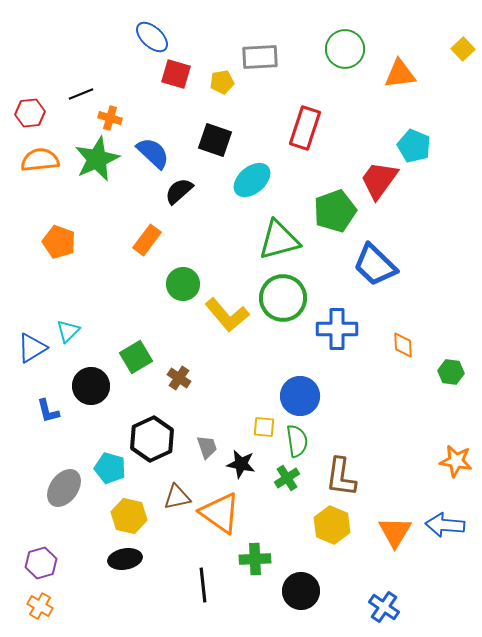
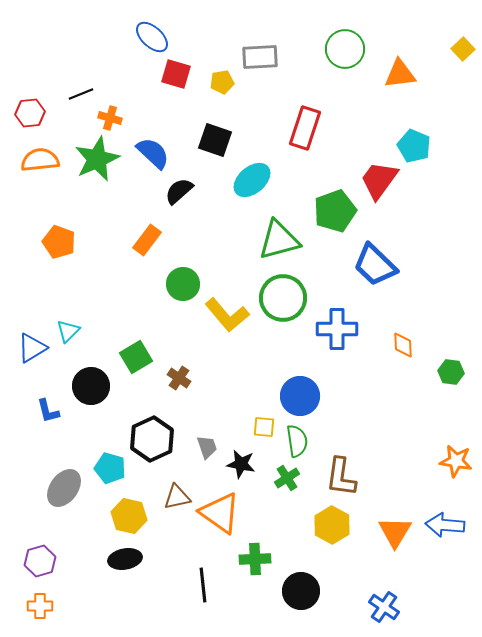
yellow hexagon at (332, 525): rotated 6 degrees clockwise
purple hexagon at (41, 563): moved 1 px left, 2 px up
orange cross at (40, 606): rotated 30 degrees counterclockwise
